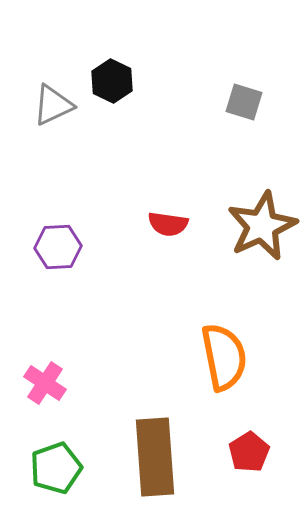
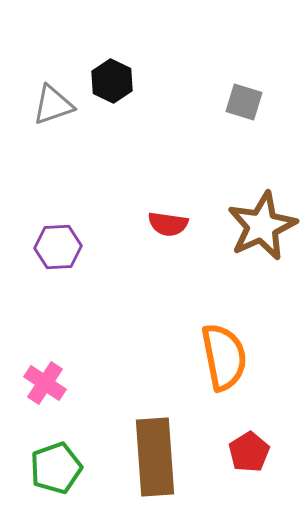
gray triangle: rotated 6 degrees clockwise
